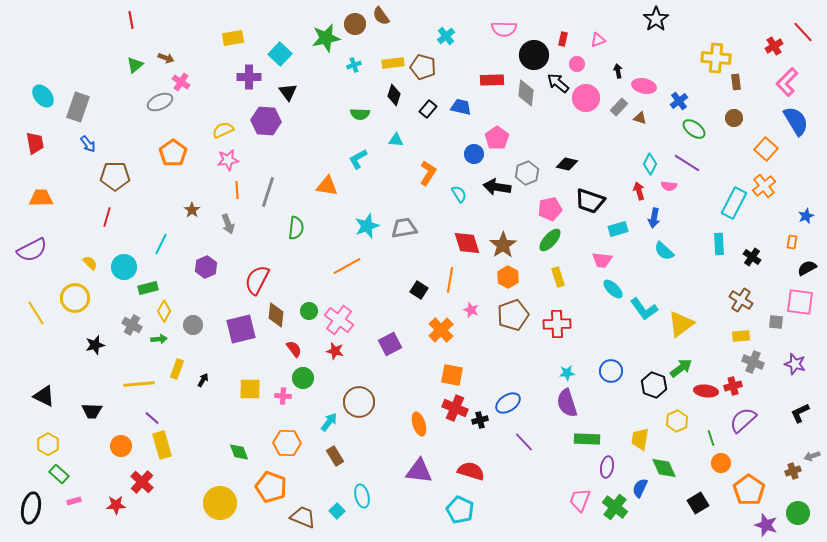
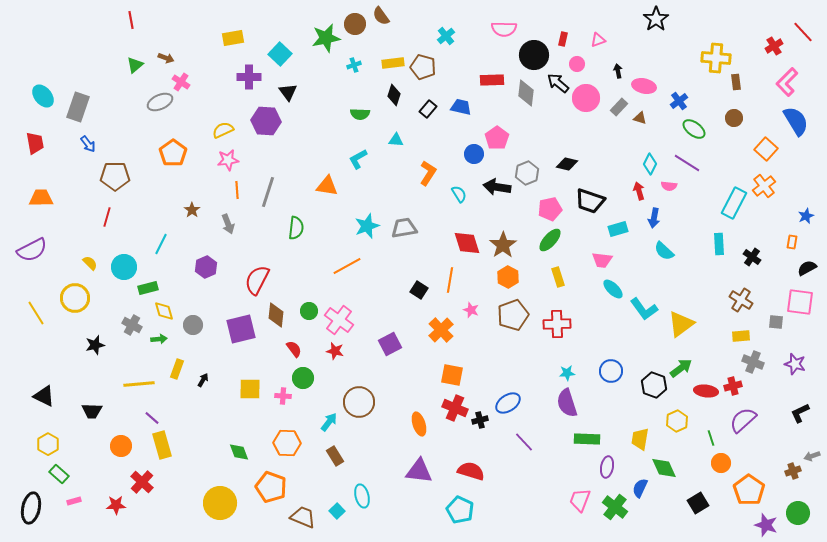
yellow diamond at (164, 311): rotated 45 degrees counterclockwise
